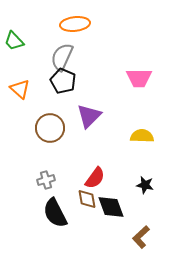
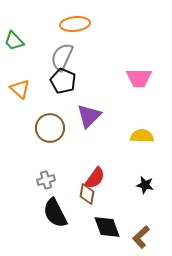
brown diamond: moved 5 px up; rotated 20 degrees clockwise
black diamond: moved 4 px left, 20 px down
